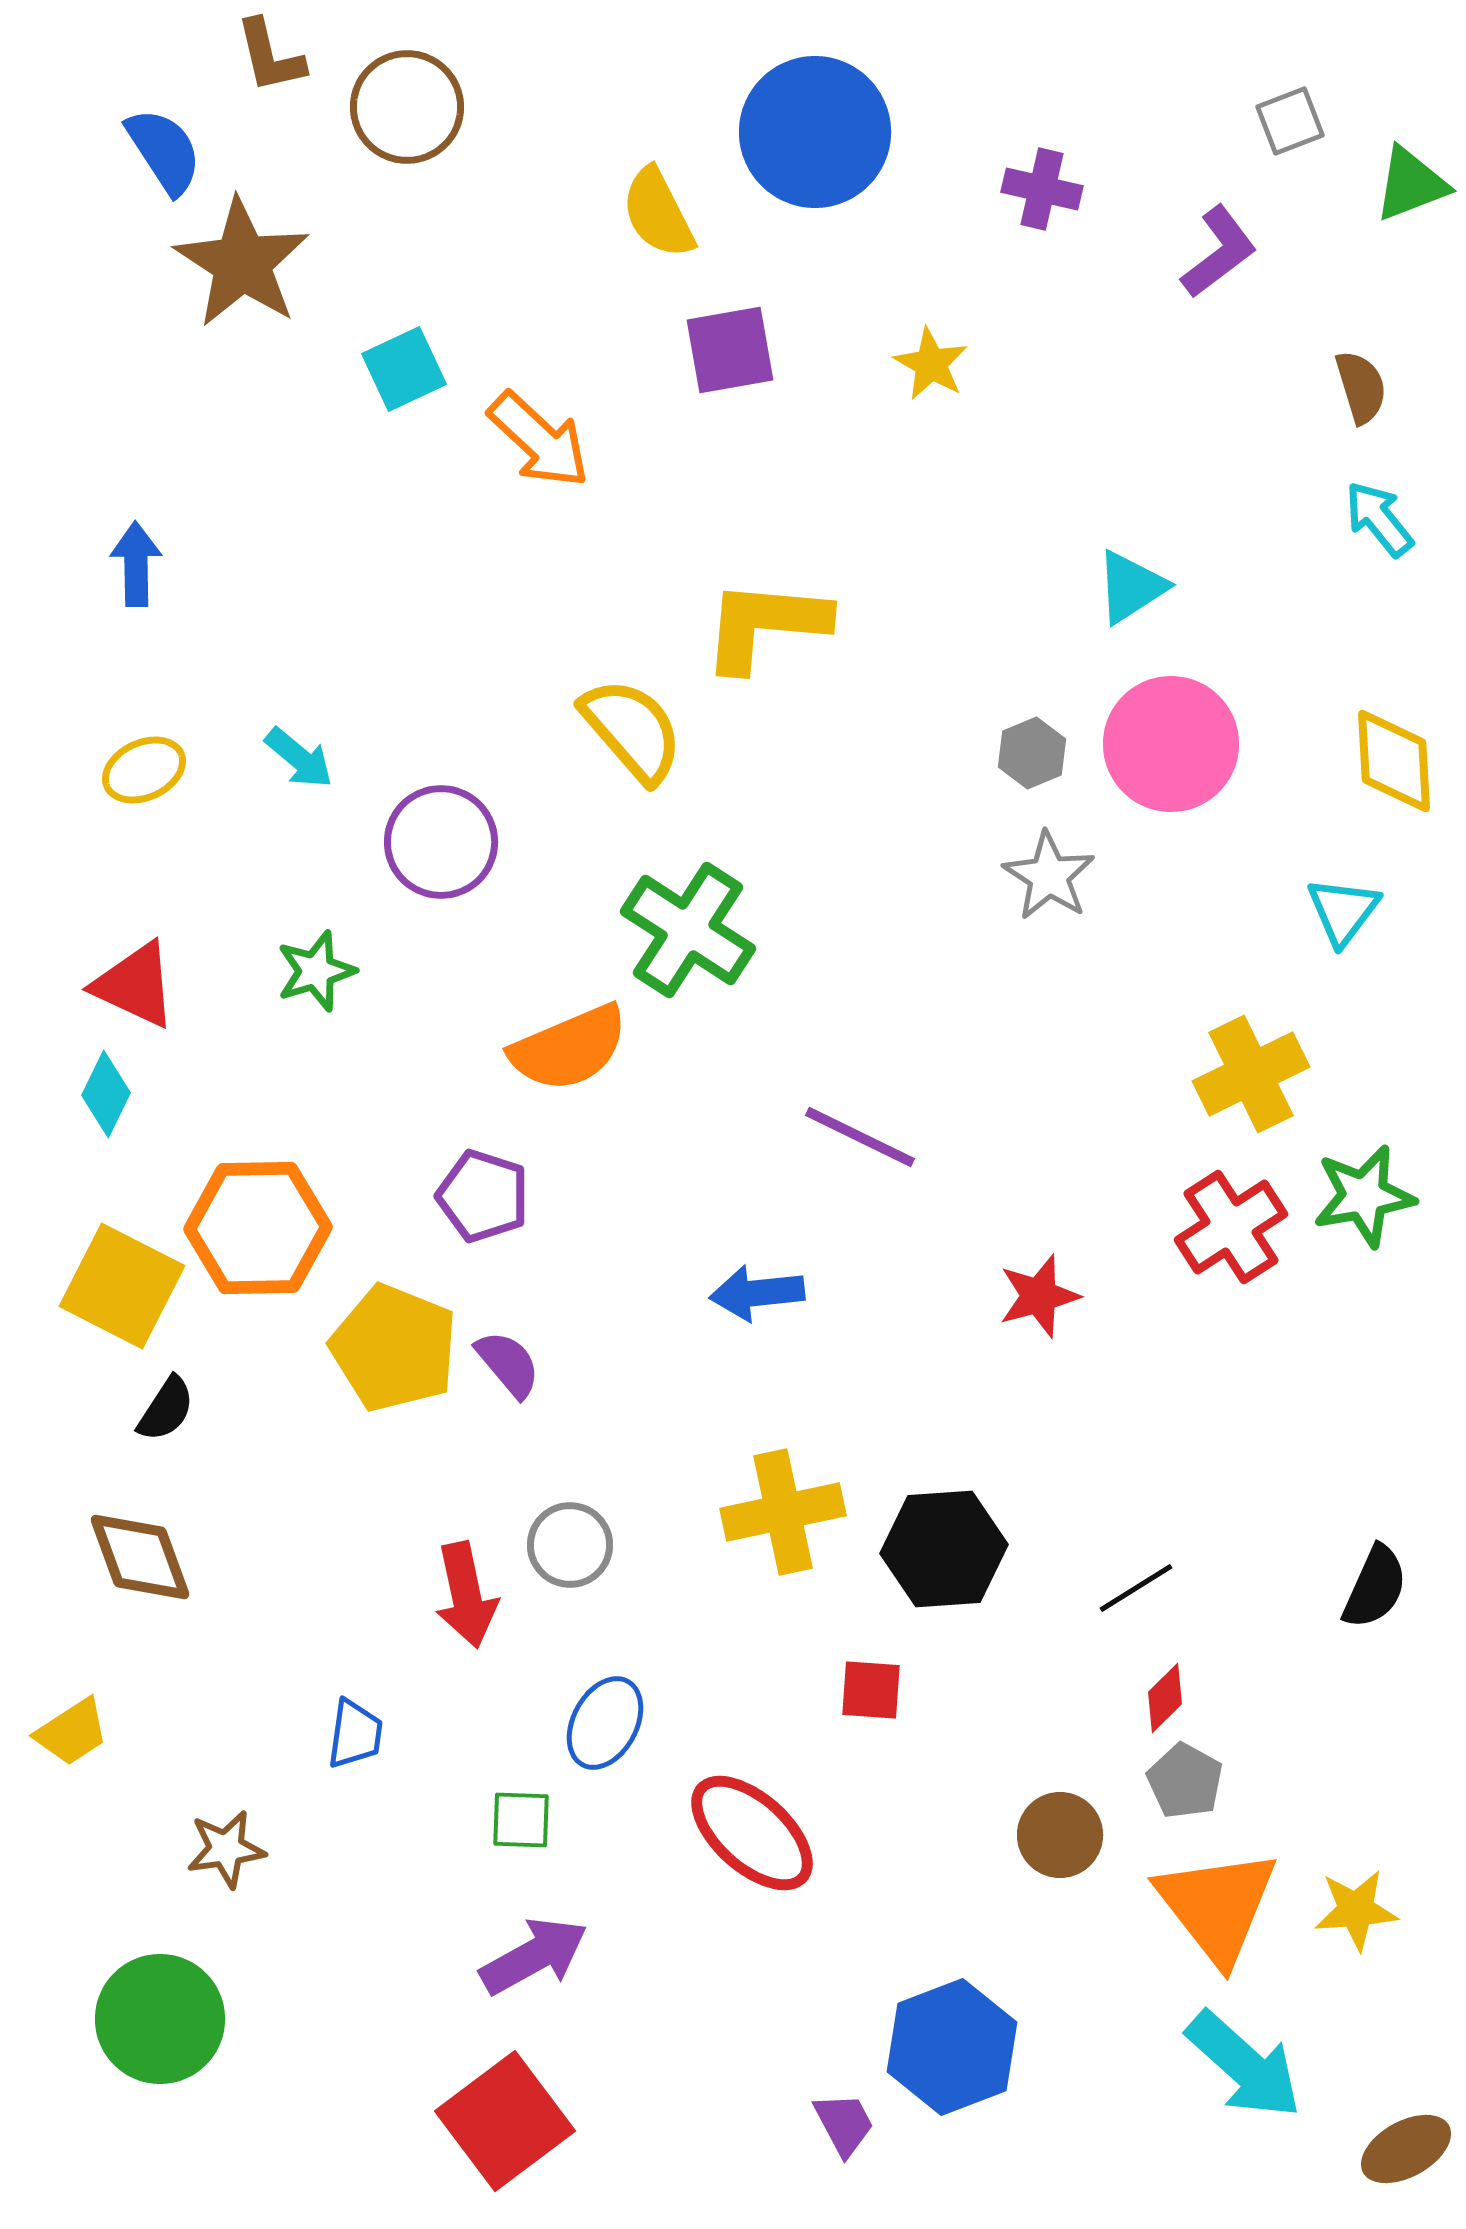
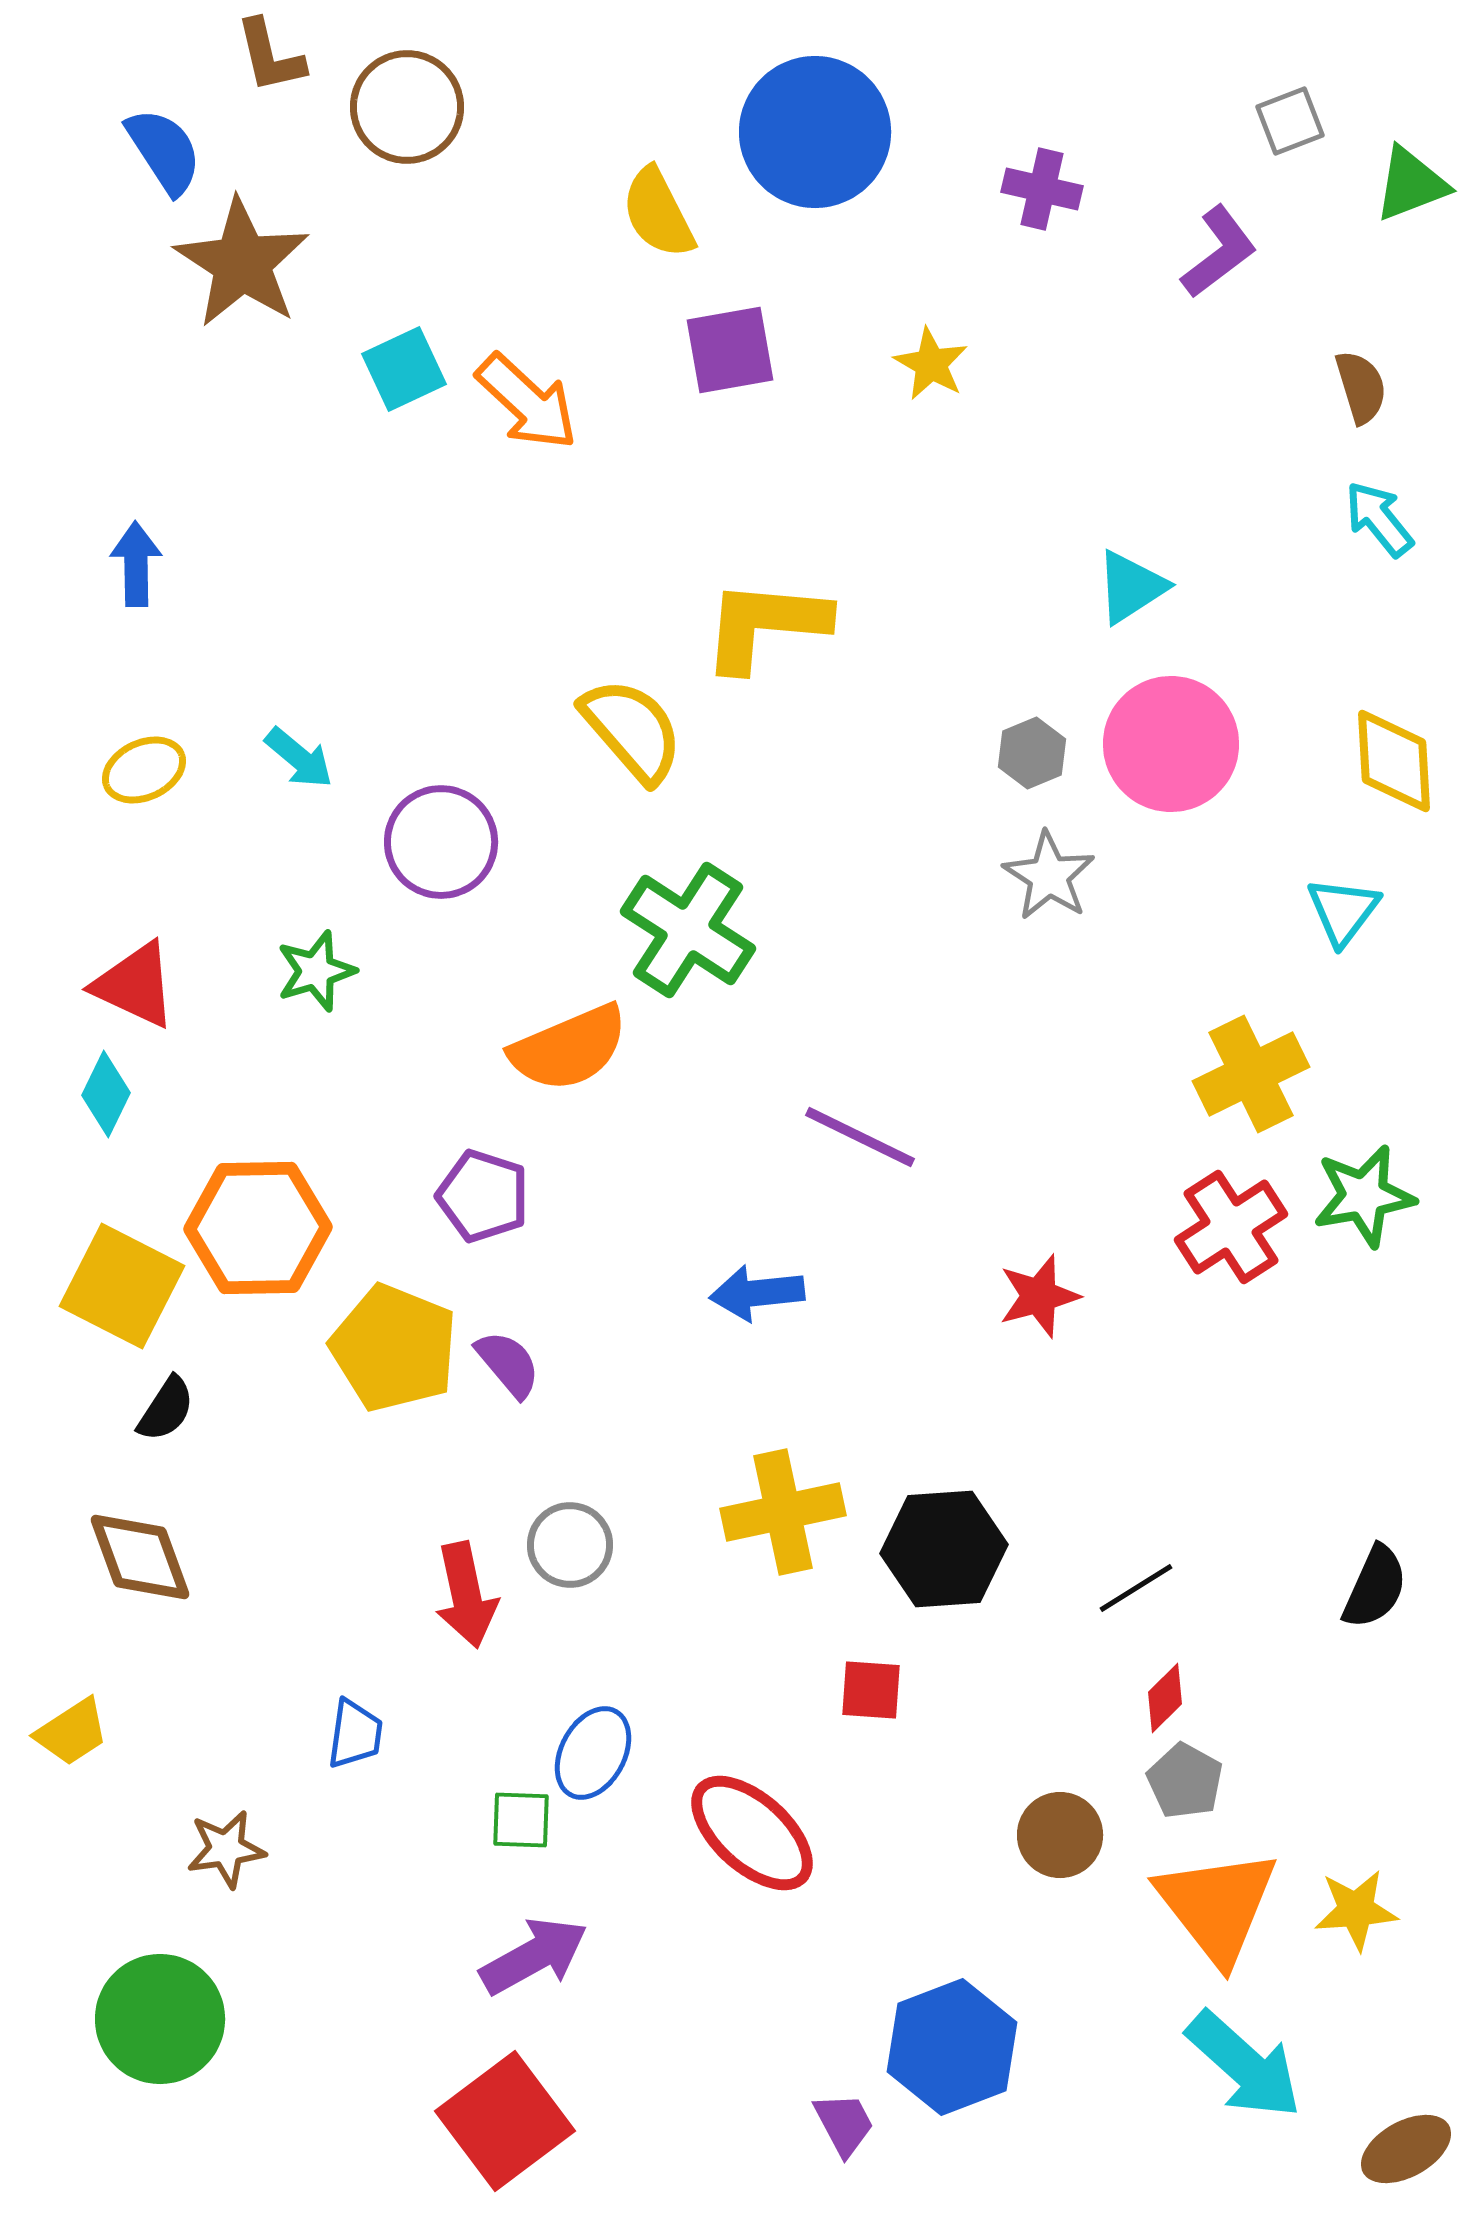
orange arrow at (539, 440): moved 12 px left, 38 px up
blue ellipse at (605, 1723): moved 12 px left, 30 px down
